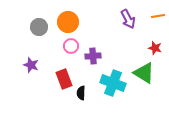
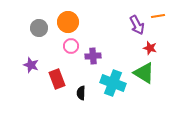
purple arrow: moved 9 px right, 6 px down
gray circle: moved 1 px down
red star: moved 5 px left
red rectangle: moved 7 px left
